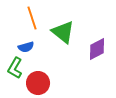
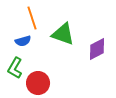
green triangle: moved 2 px down; rotated 20 degrees counterclockwise
blue semicircle: moved 3 px left, 6 px up
